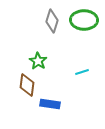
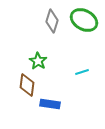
green ellipse: rotated 28 degrees clockwise
